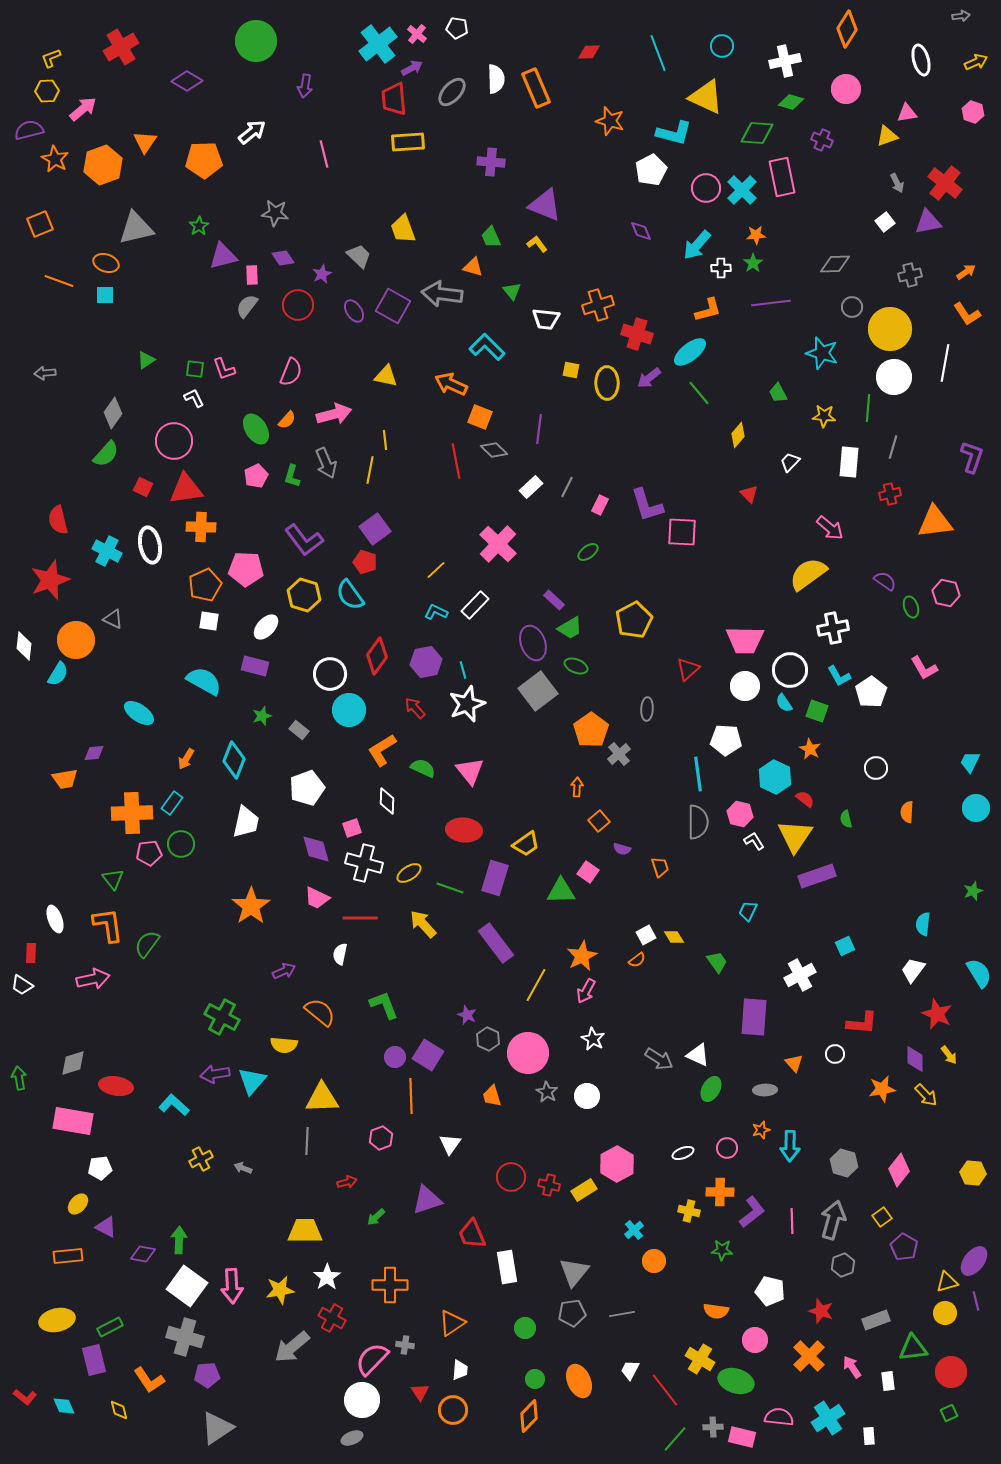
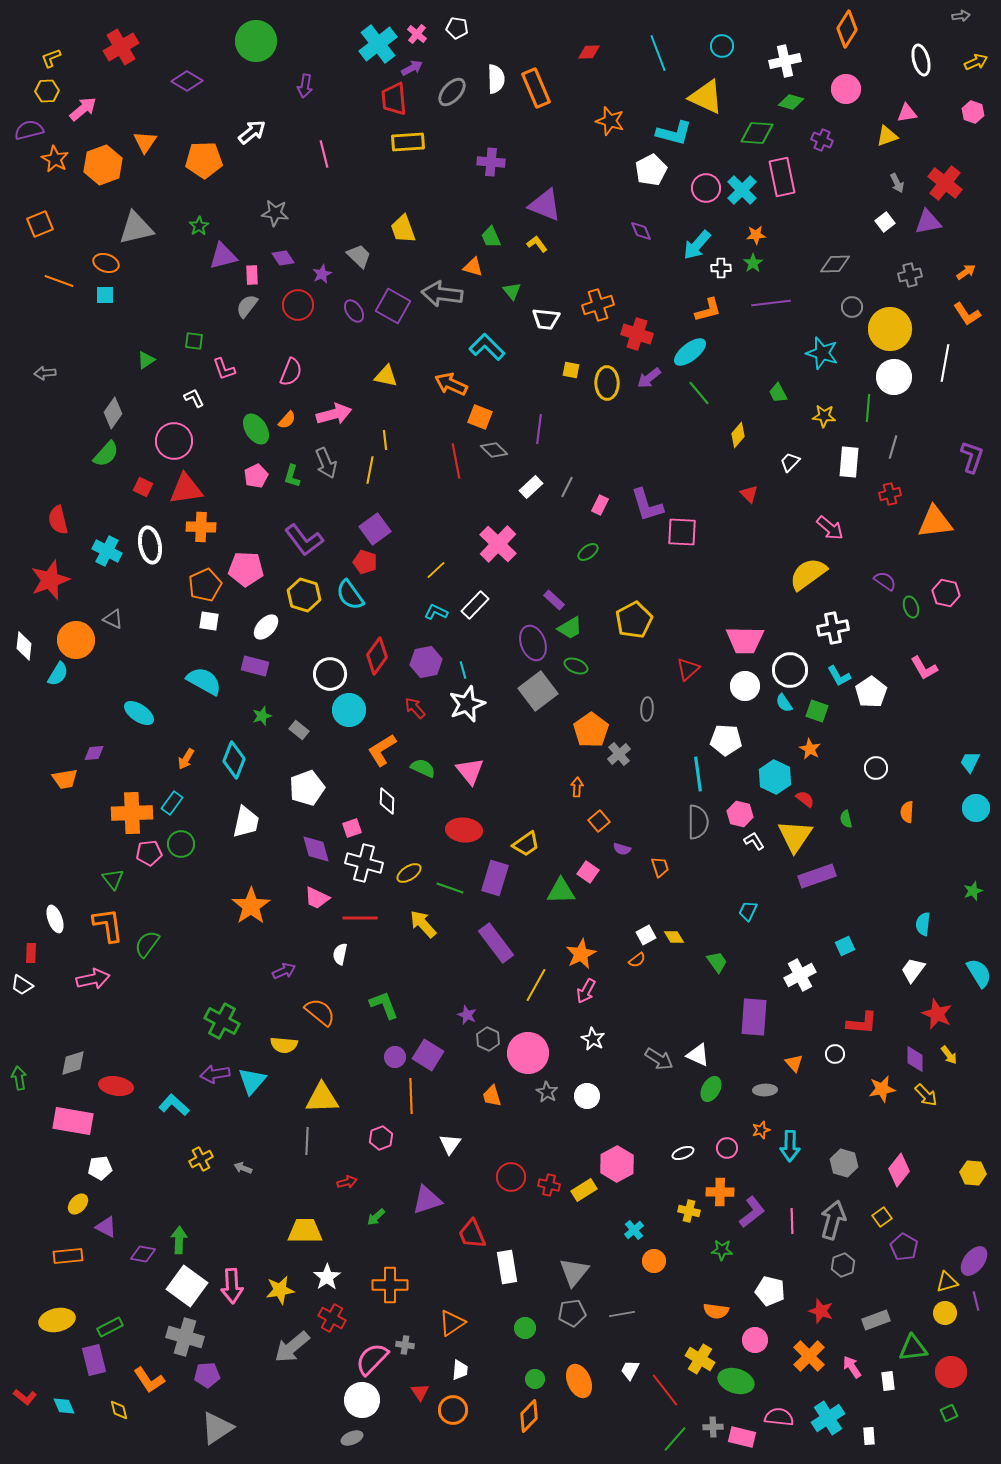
green square at (195, 369): moved 1 px left, 28 px up
orange star at (582, 956): moved 1 px left, 2 px up
green cross at (222, 1017): moved 4 px down
